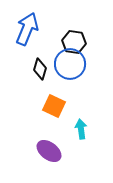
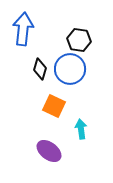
blue arrow: moved 4 px left; rotated 16 degrees counterclockwise
black hexagon: moved 5 px right, 2 px up
blue circle: moved 5 px down
